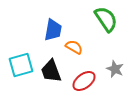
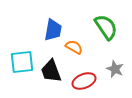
green semicircle: moved 8 px down
cyan square: moved 1 px right, 3 px up; rotated 10 degrees clockwise
red ellipse: rotated 15 degrees clockwise
